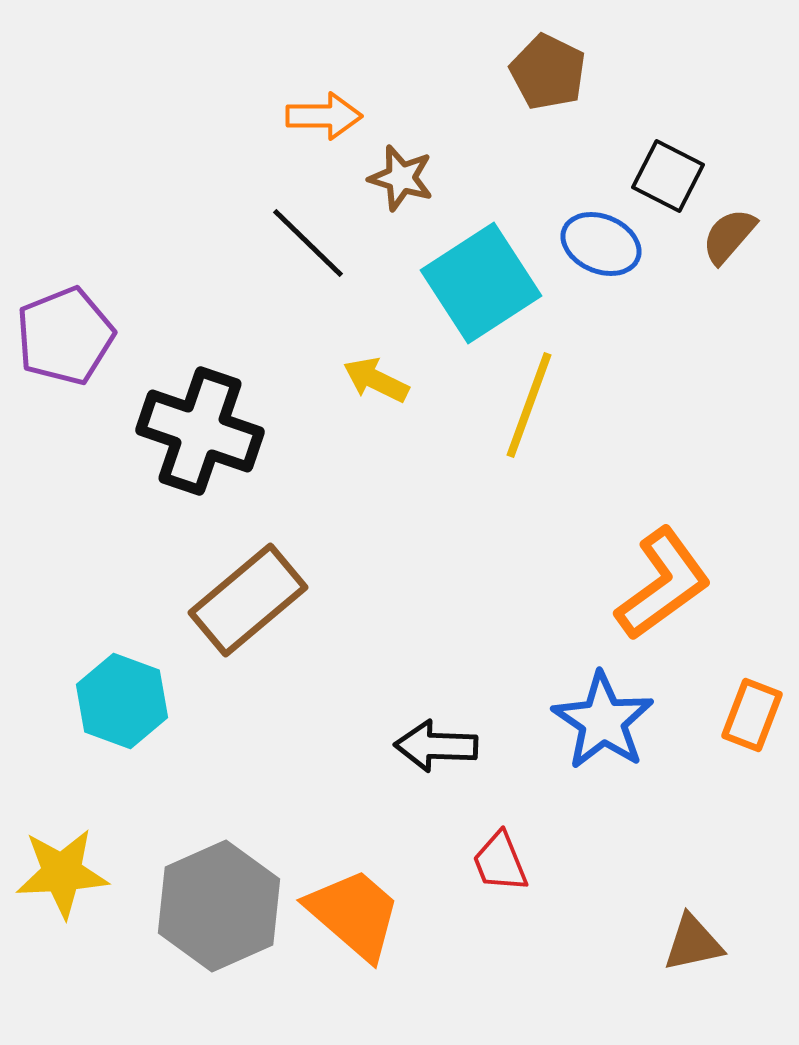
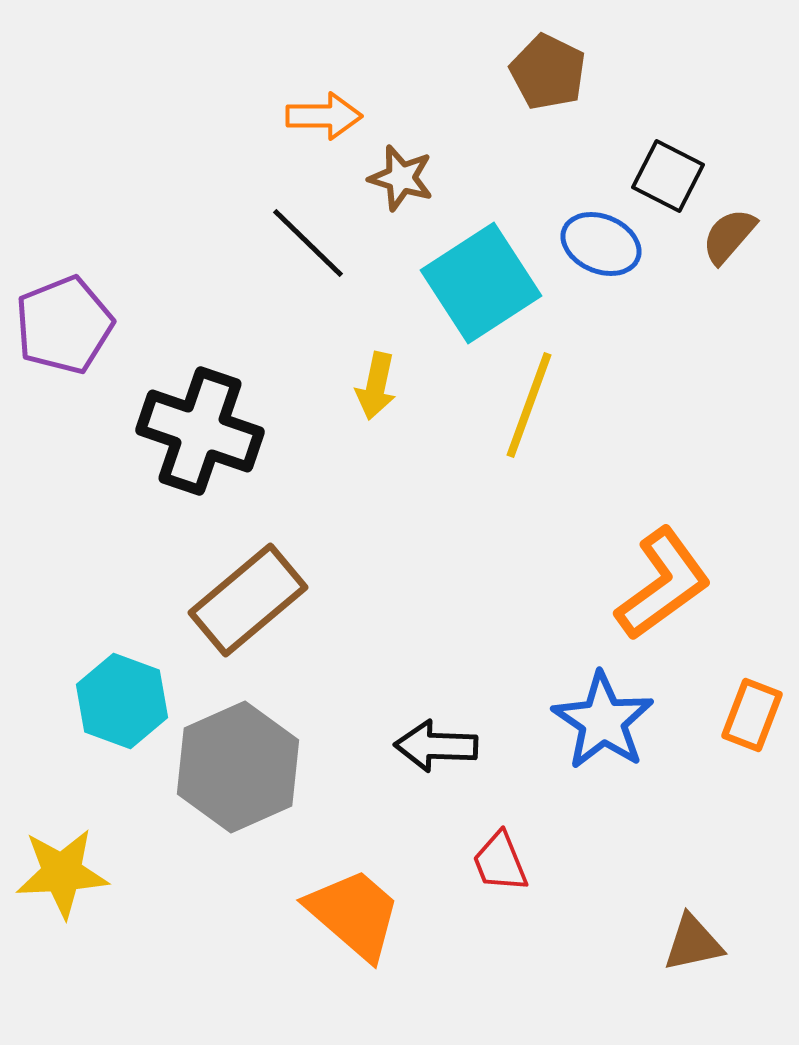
purple pentagon: moved 1 px left, 11 px up
yellow arrow: moved 6 px down; rotated 104 degrees counterclockwise
gray hexagon: moved 19 px right, 139 px up
